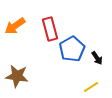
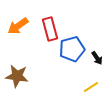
orange arrow: moved 3 px right
blue pentagon: rotated 15 degrees clockwise
